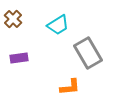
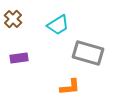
gray rectangle: rotated 44 degrees counterclockwise
